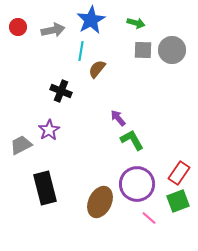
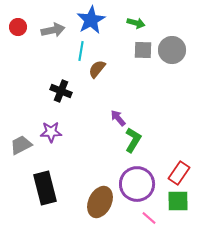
purple star: moved 2 px right, 2 px down; rotated 30 degrees clockwise
green L-shape: moved 1 px right; rotated 60 degrees clockwise
green square: rotated 20 degrees clockwise
